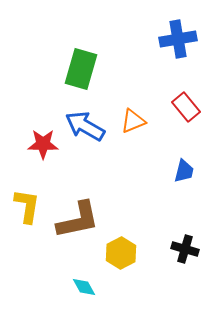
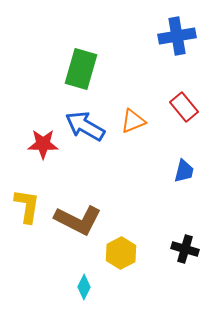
blue cross: moved 1 px left, 3 px up
red rectangle: moved 2 px left
brown L-shape: rotated 39 degrees clockwise
cyan diamond: rotated 55 degrees clockwise
